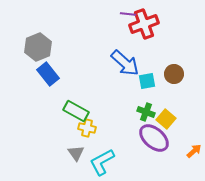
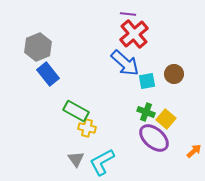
red cross: moved 10 px left, 10 px down; rotated 20 degrees counterclockwise
gray triangle: moved 6 px down
